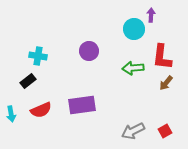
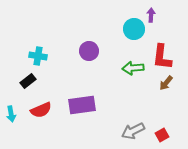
red square: moved 3 px left, 4 px down
